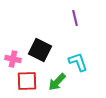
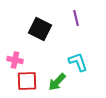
purple line: moved 1 px right
black square: moved 21 px up
pink cross: moved 2 px right, 1 px down
